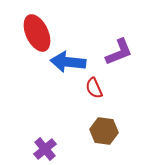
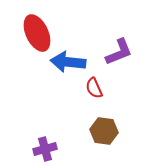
purple cross: rotated 25 degrees clockwise
